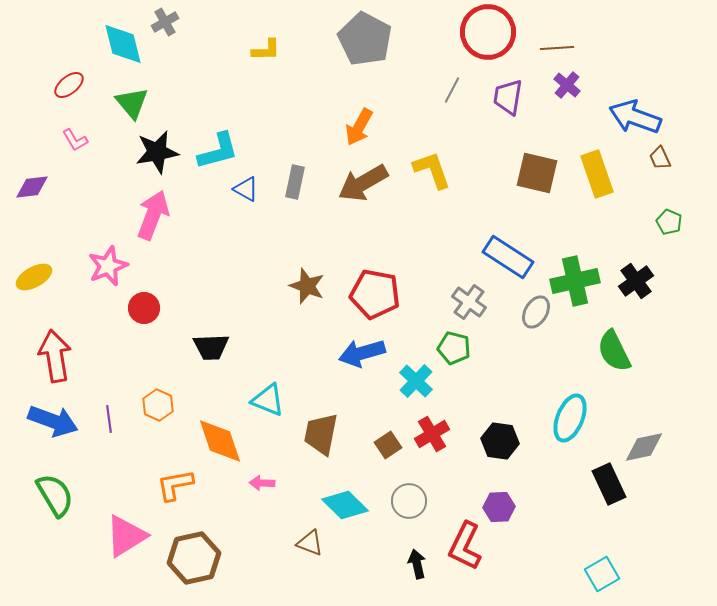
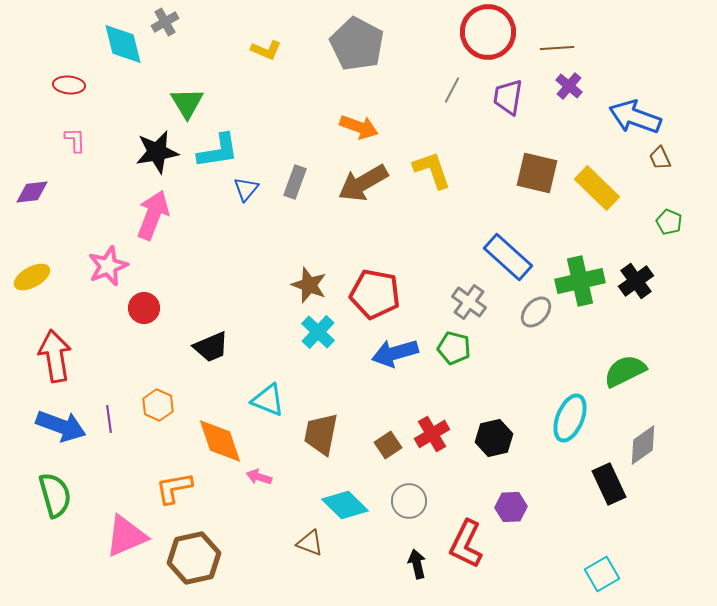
gray pentagon at (365, 39): moved 8 px left, 5 px down
yellow L-shape at (266, 50): rotated 24 degrees clockwise
red ellipse at (69, 85): rotated 44 degrees clockwise
purple cross at (567, 85): moved 2 px right, 1 px down
green triangle at (132, 103): moved 55 px right; rotated 9 degrees clockwise
orange arrow at (359, 127): rotated 99 degrees counterclockwise
pink L-shape at (75, 140): rotated 152 degrees counterclockwise
cyan L-shape at (218, 151): rotated 6 degrees clockwise
yellow rectangle at (597, 174): moved 14 px down; rotated 27 degrees counterclockwise
gray rectangle at (295, 182): rotated 8 degrees clockwise
purple diamond at (32, 187): moved 5 px down
blue triangle at (246, 189): rotated 40 degrees clockwise
blue rectangle at (508, 257): rotated 9 degrees clockwise
yellow ellipse at (34, 277): moved 2 px left
green cross at (575, 281): moved 5 px right
brown star at (307, 286): moved 2 px right, 1 px up
gray ellipse at (536, 312): rotated 12 degrees clockwise
black trapezoid at (211, 347): rotated 21 degrees counterclockwise
green semicircle at (614, 351): moved 11 px right, 20 px down; rotated 90 degrees clockwise
blue arrow at (362, 353): moved 33 px right
cyan cross at (416, 381): moved 98 px left, 49 px up
blue arrow at (53, 421): moved 8 px right, 5 px down
black hexagon at (500, 441): moved 6 px left, 3 px up; rotated 21 degrees counterclockwise
gray diamond at (644, 447): moved 1 px left, 2 px up; rotated 24 degrees counterclockwise
pink arrow at (262, 483): moved 3 px left, 6 px up; rotated 15 degrees clockwise
orange L-shape at (175, 485): moved 1 px left, 3 px down
green semicircle at (55, 495): rotated 15 degrees clockwise
purple hexagon at (499, 507): moved 12 px right
pink triangle at (126, 536): rotated 9 degrees clockwise
red L-shape at (465, 546): moved 1 px right, 2 px up
